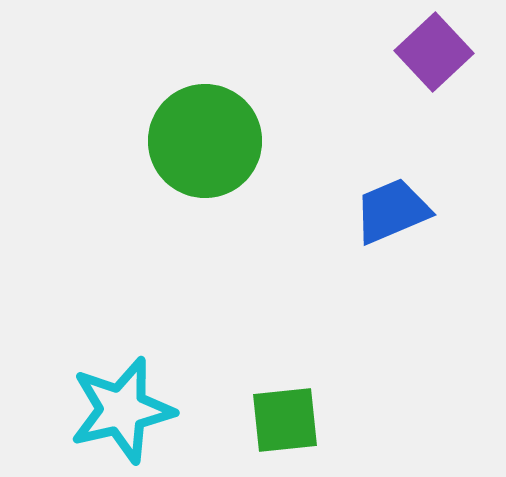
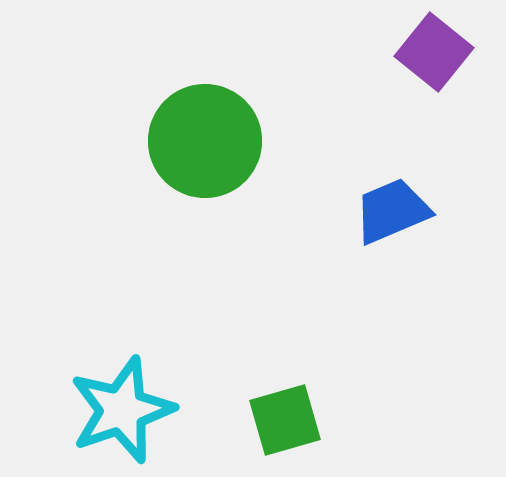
purple square: rotated 8 degrees counterclockwise
cyan star: rotated 6 degrees counterclockwise
green square: rotated 10 degrees counterclockwise
